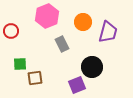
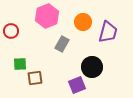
gray rectangle: rotated 56 degrees clockwise
